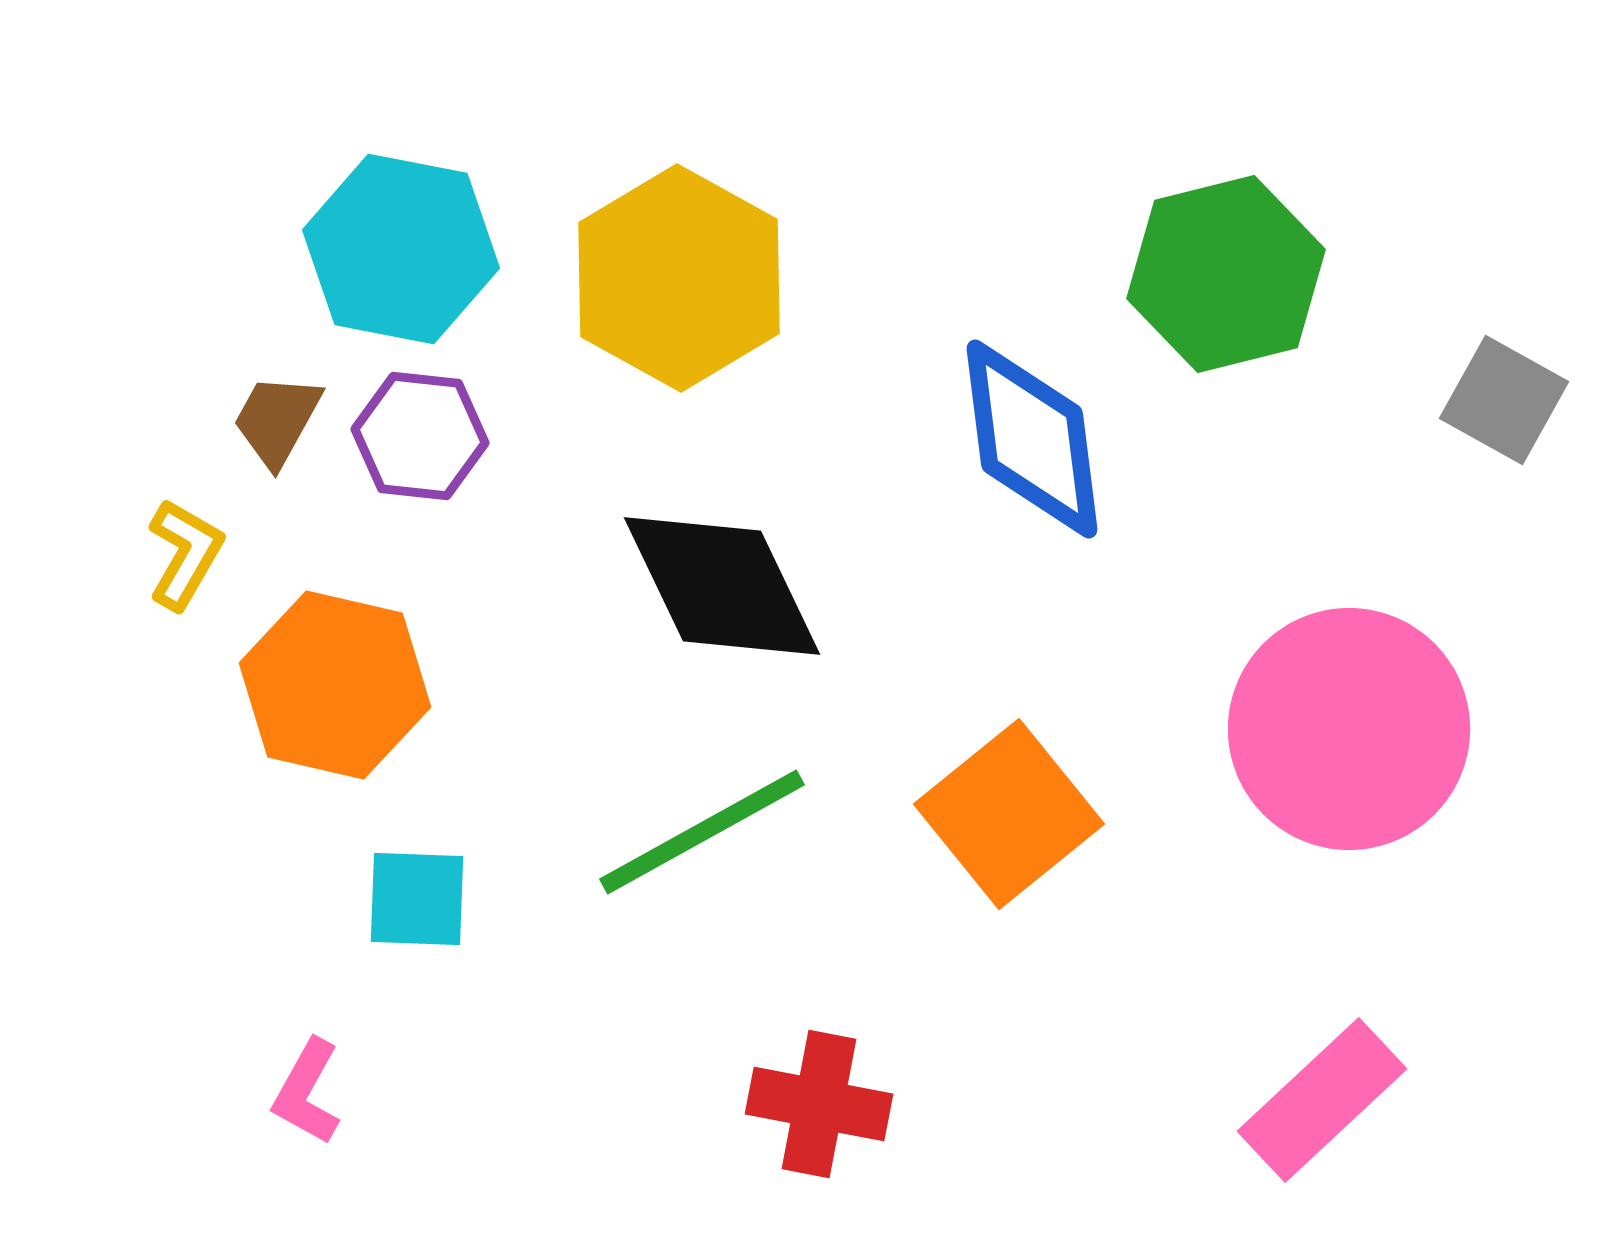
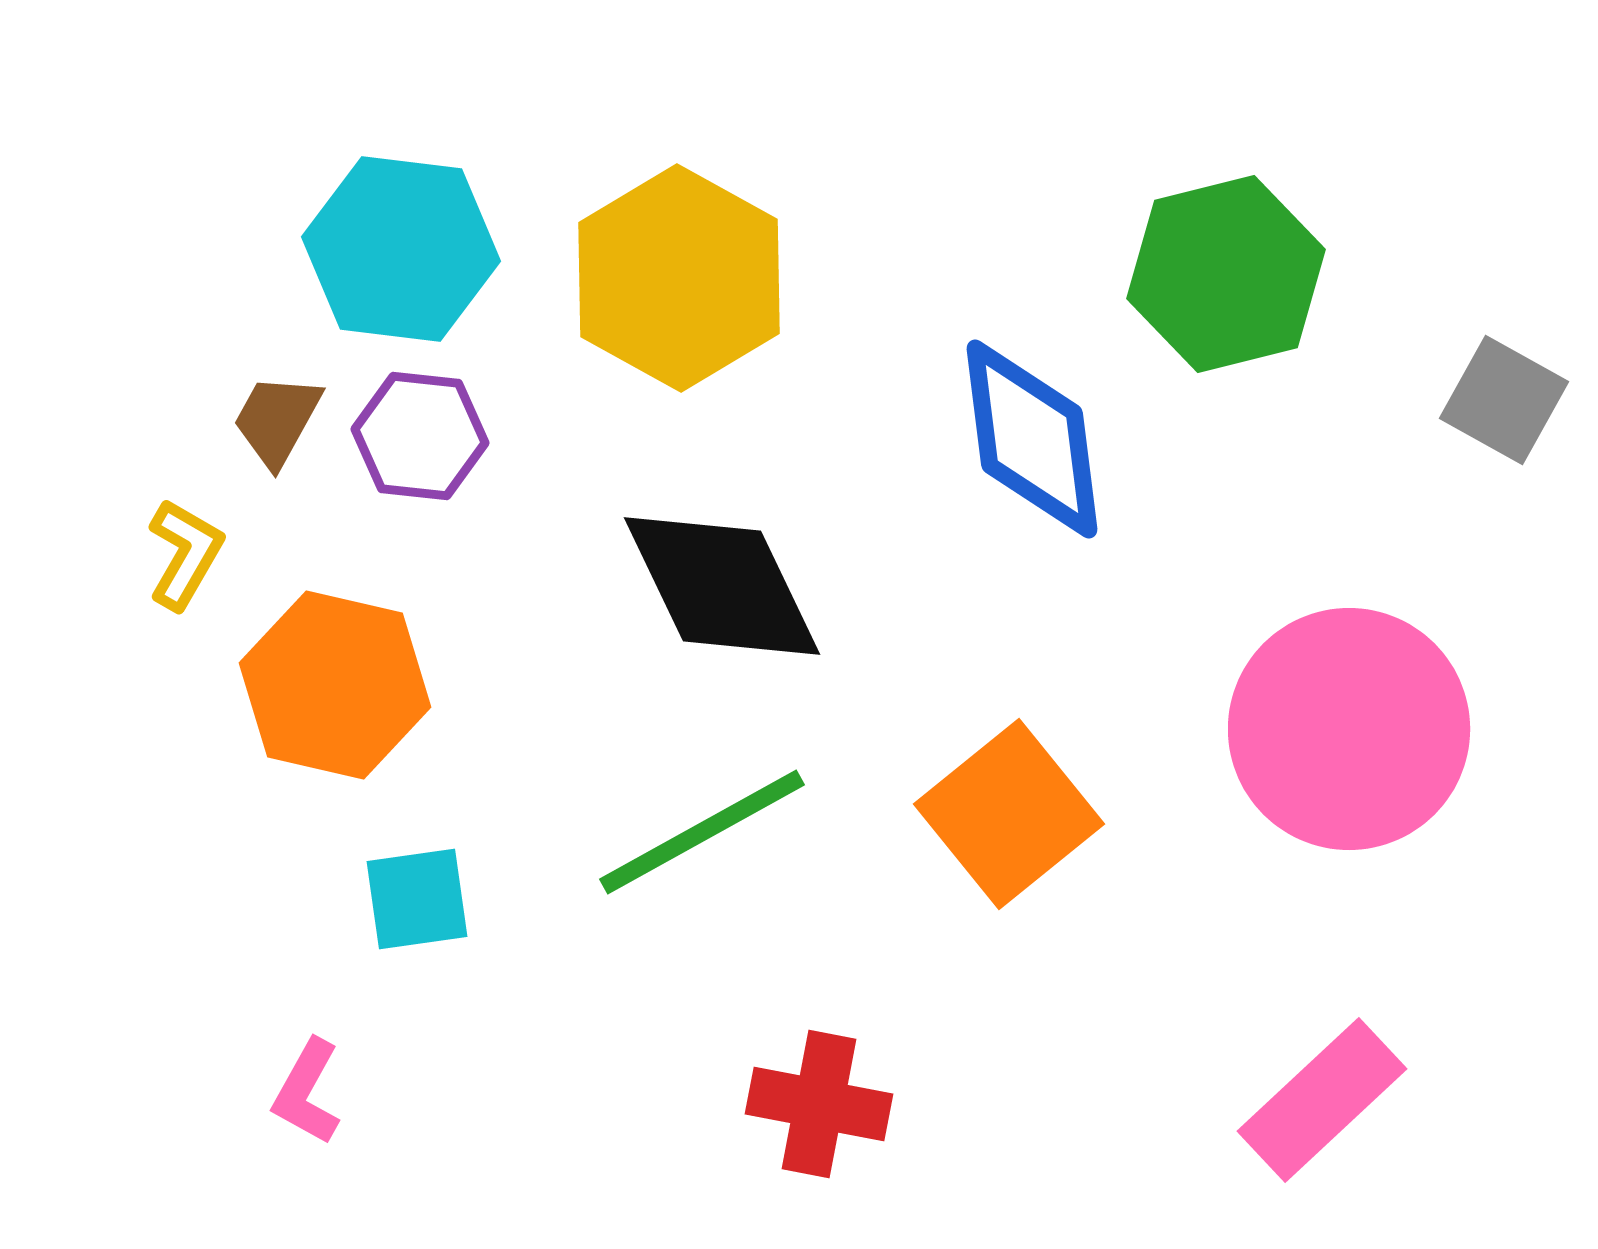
cyan hexagon: rotated 4 degrees counterclockwise
cyan square: rotated 10 degrees counterclockwise
